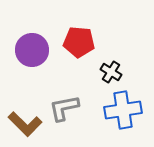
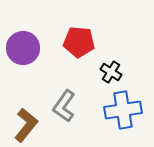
purple circle: moved 9 px left, 2 px up
gray L-shape: moved 2 px up; rotated 44 degrees counterclockwise
brown L-shape: moved 1 px right, 1 px down; rotated 96 degrees counterclockwise
